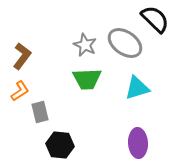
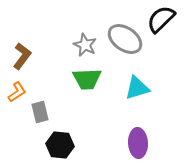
black semicircle: moved 6 px right; rotated 88 degrees counterclockwise
gray ellipse: moved 4 px up
orange L-shape: moved 3 px left, 1 px down
